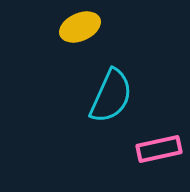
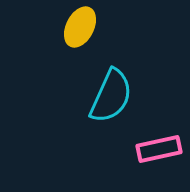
yellow ellipse: rotated 39 degrees counterclockwise
